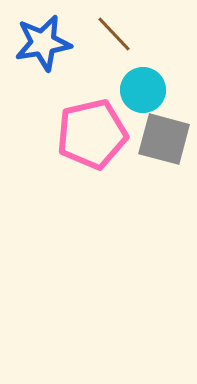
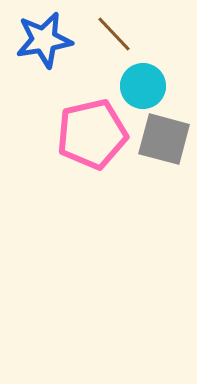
blue star: moved 1 px right, 3 px up
cyan circle: moved 4 px up
